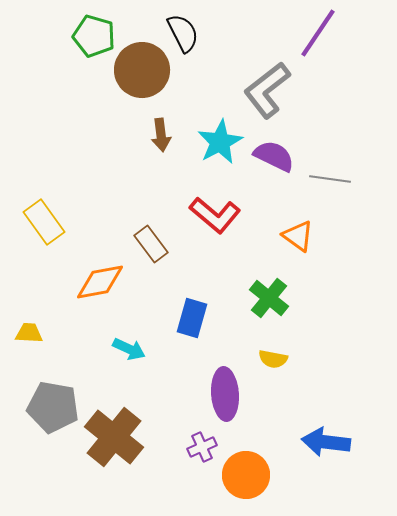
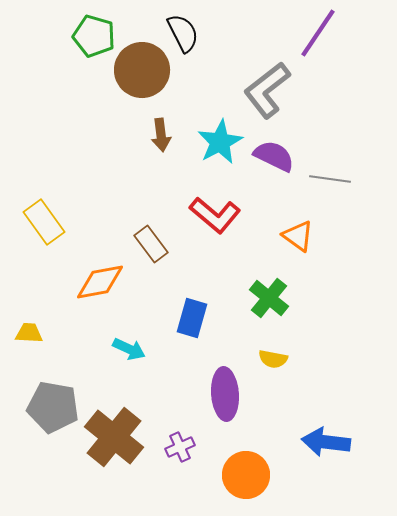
purple cross: moved 22 px left
